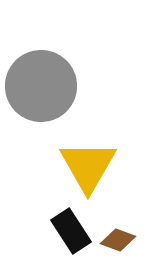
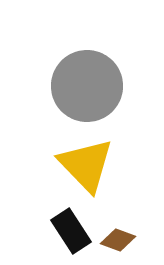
gray circle: moved 46 px right
yellow triangle: moved 2 px left, 1 px up; rotated 14 degrees counterclockwise
